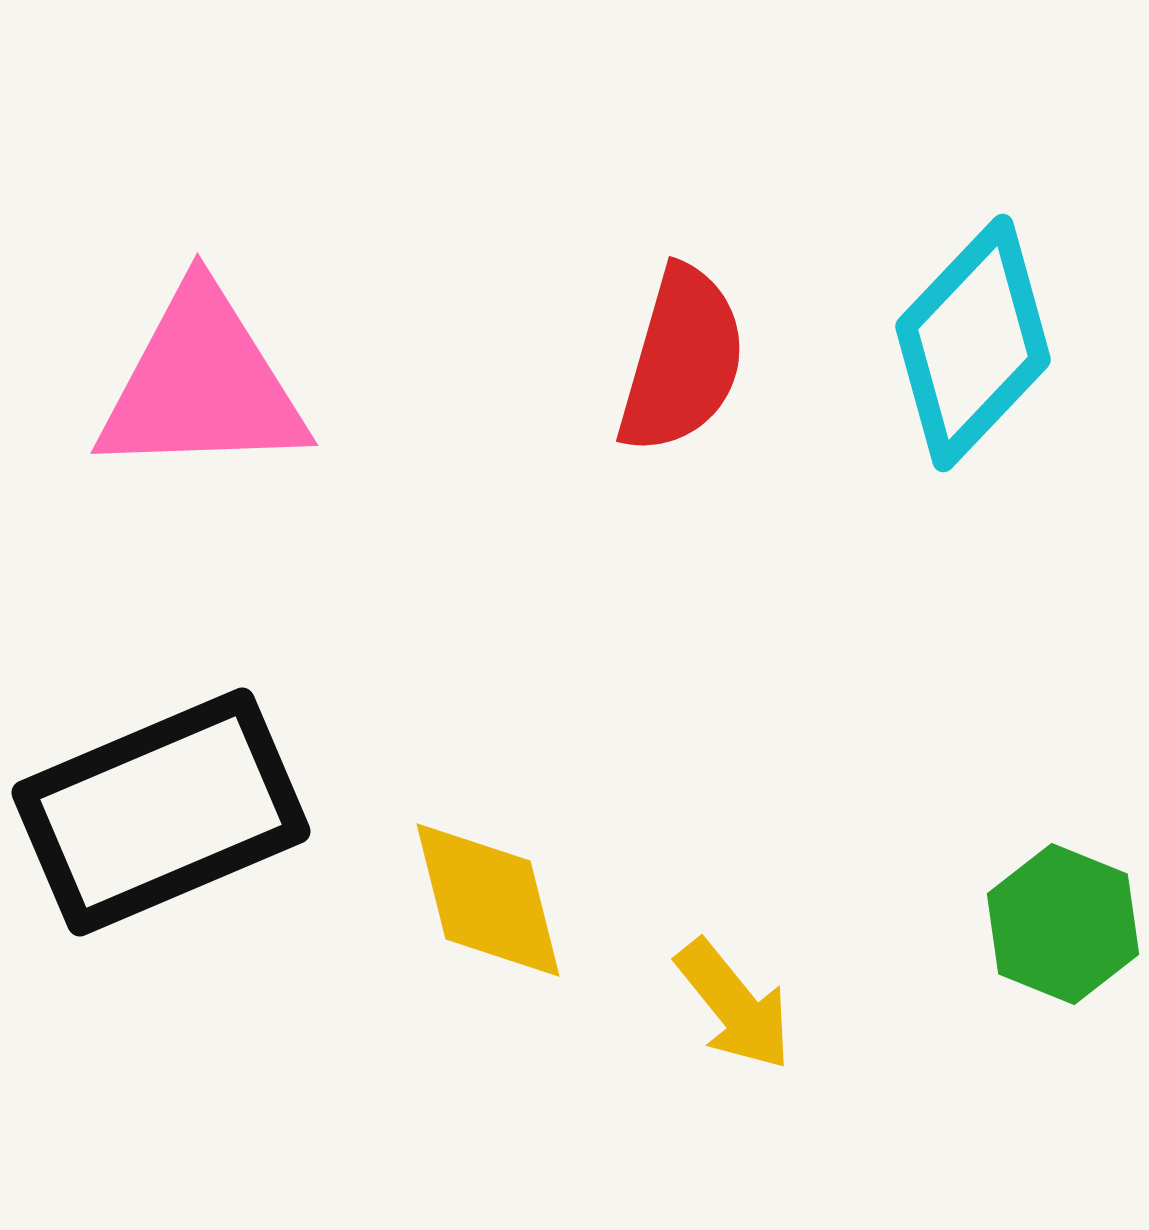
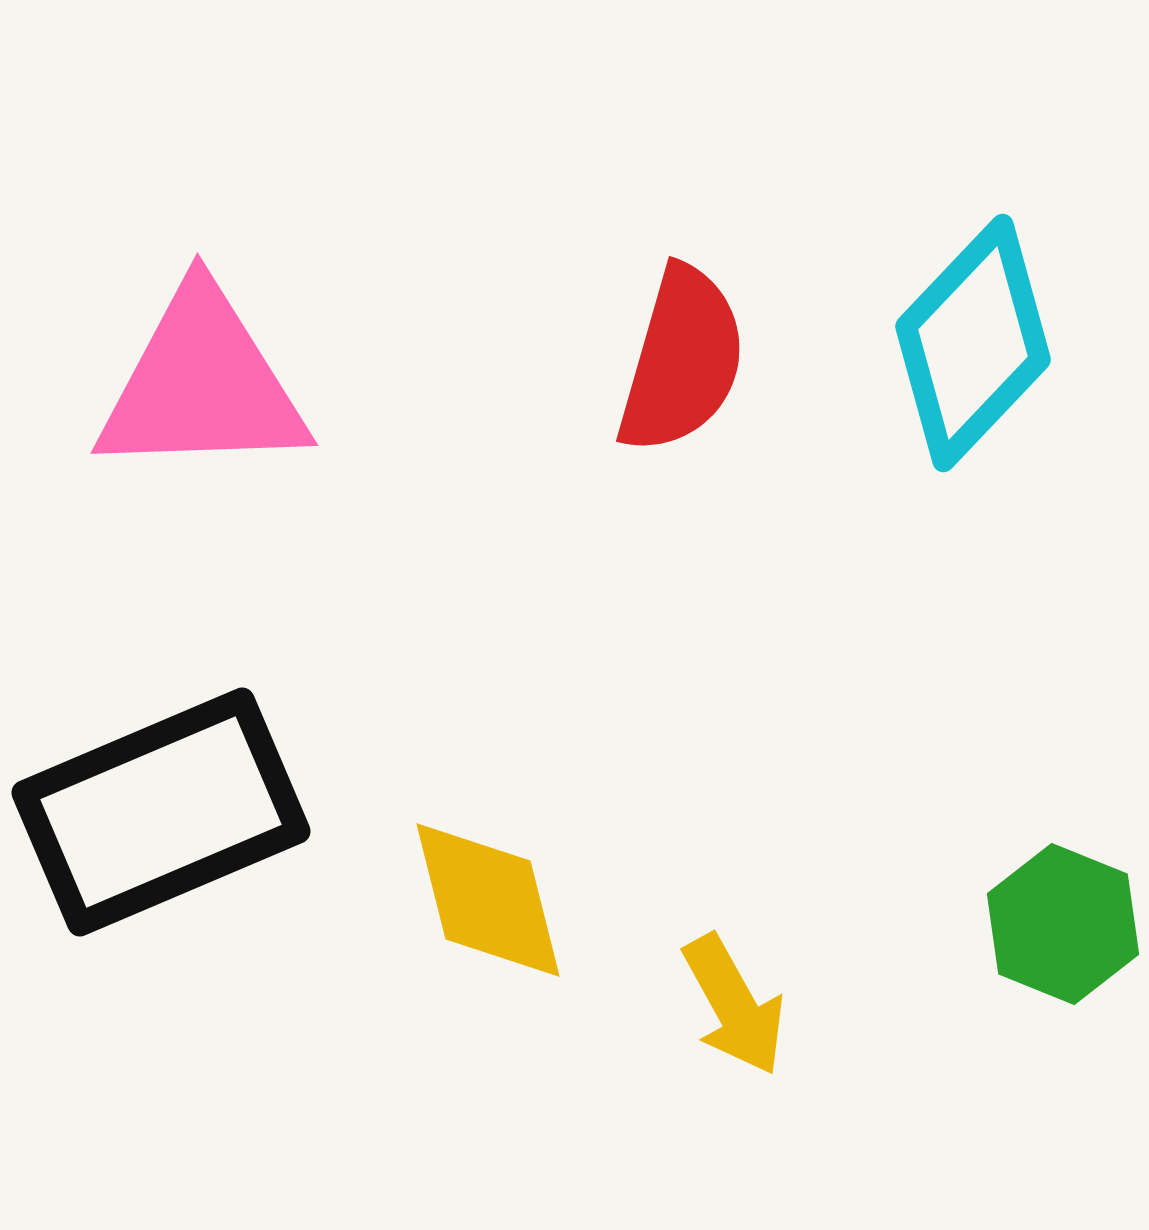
yellow arrow: rotated 10 degrees clockwise
